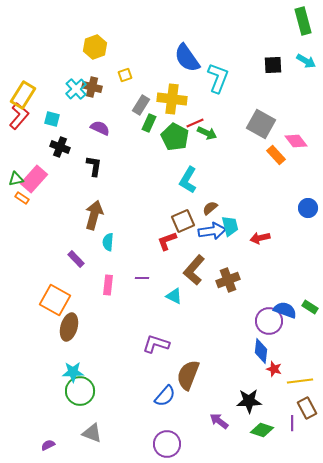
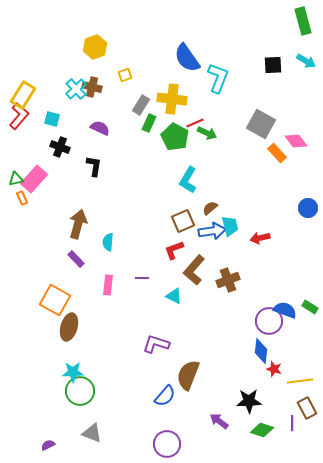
orange rectangle at (276, 155): moved 1 px right, 2 px up
orange rectangle at (22, 198): rotated 32 degrees clockwise
brown arrow at (94, 215): moved 16 px left, 9 px down
red L-shape at (167, 241): moved 7 px right, 9 px down
